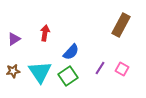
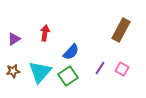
brown rectangle: moved 5 px down
cyan triangle: rotated 15 degrees clockwise
